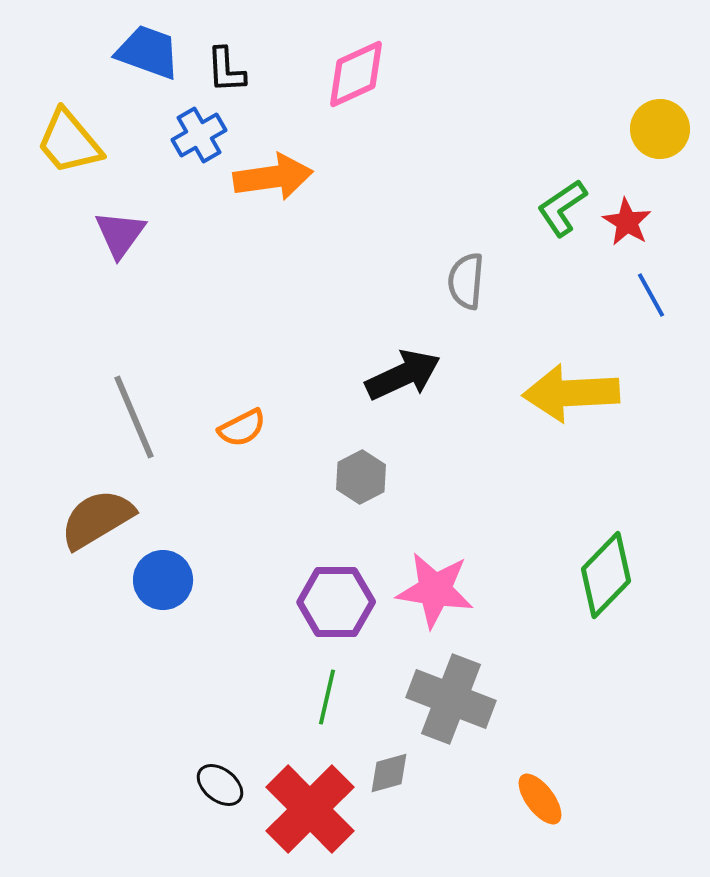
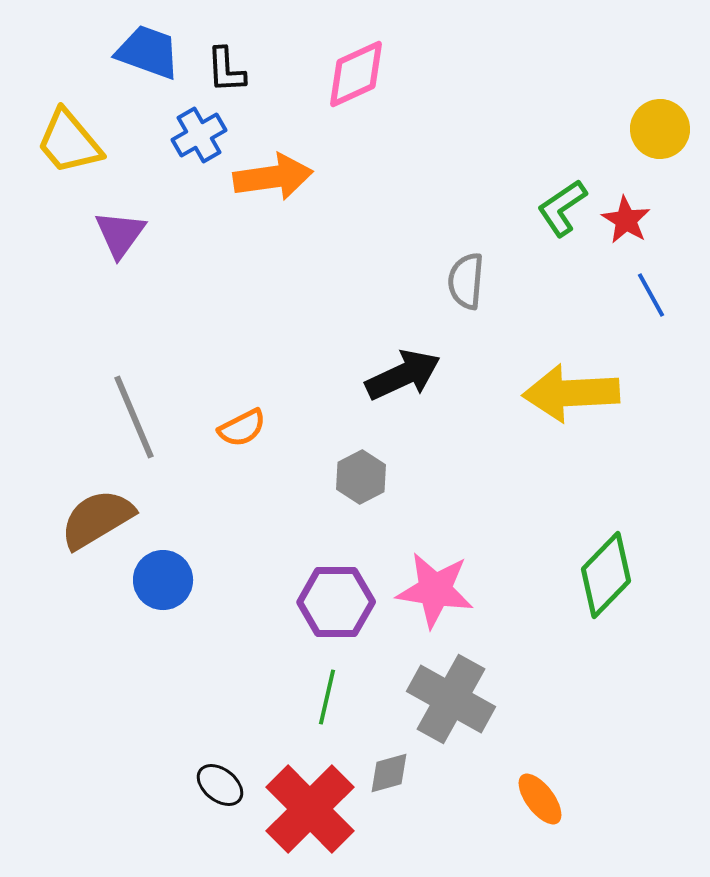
red star: moved 1 px left, 2 px up
gray cross: rotated 8 degrees clockwise
